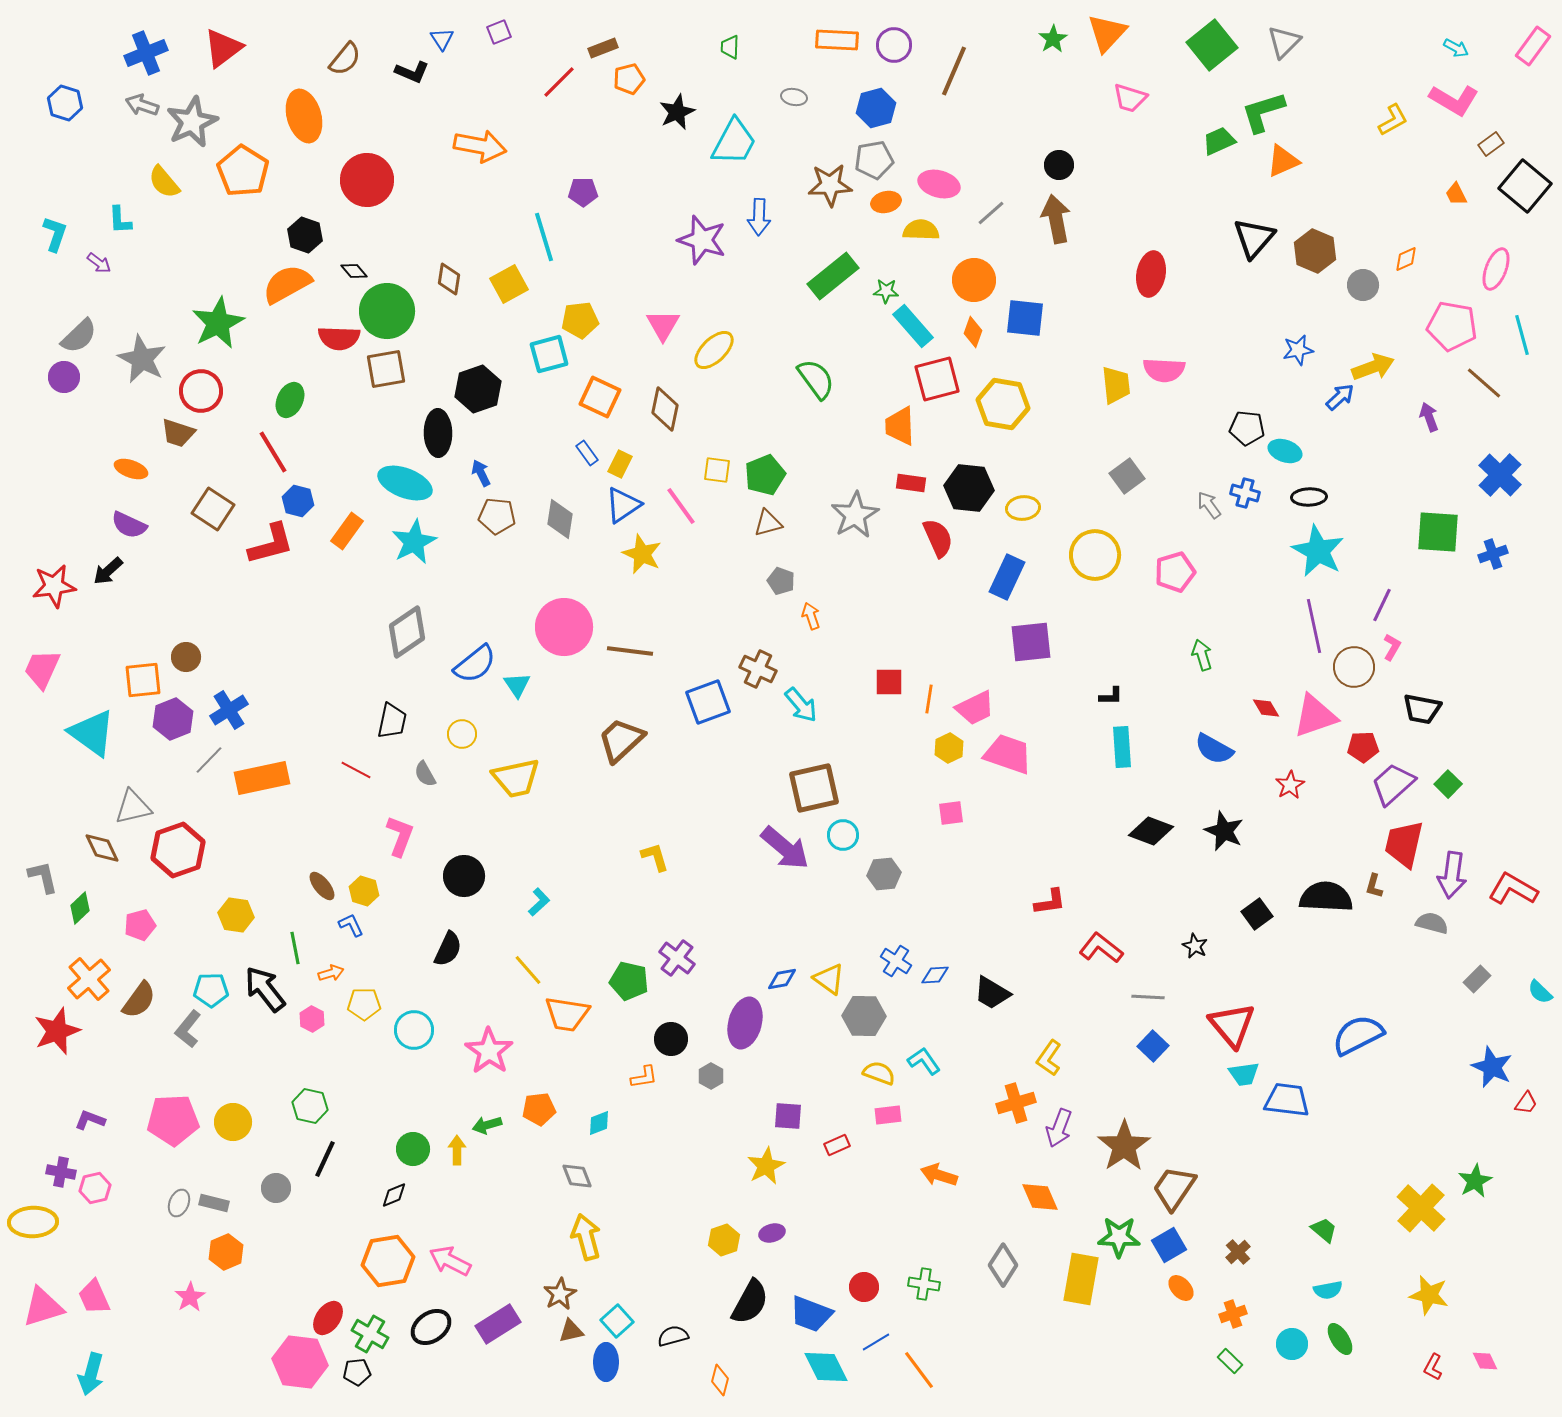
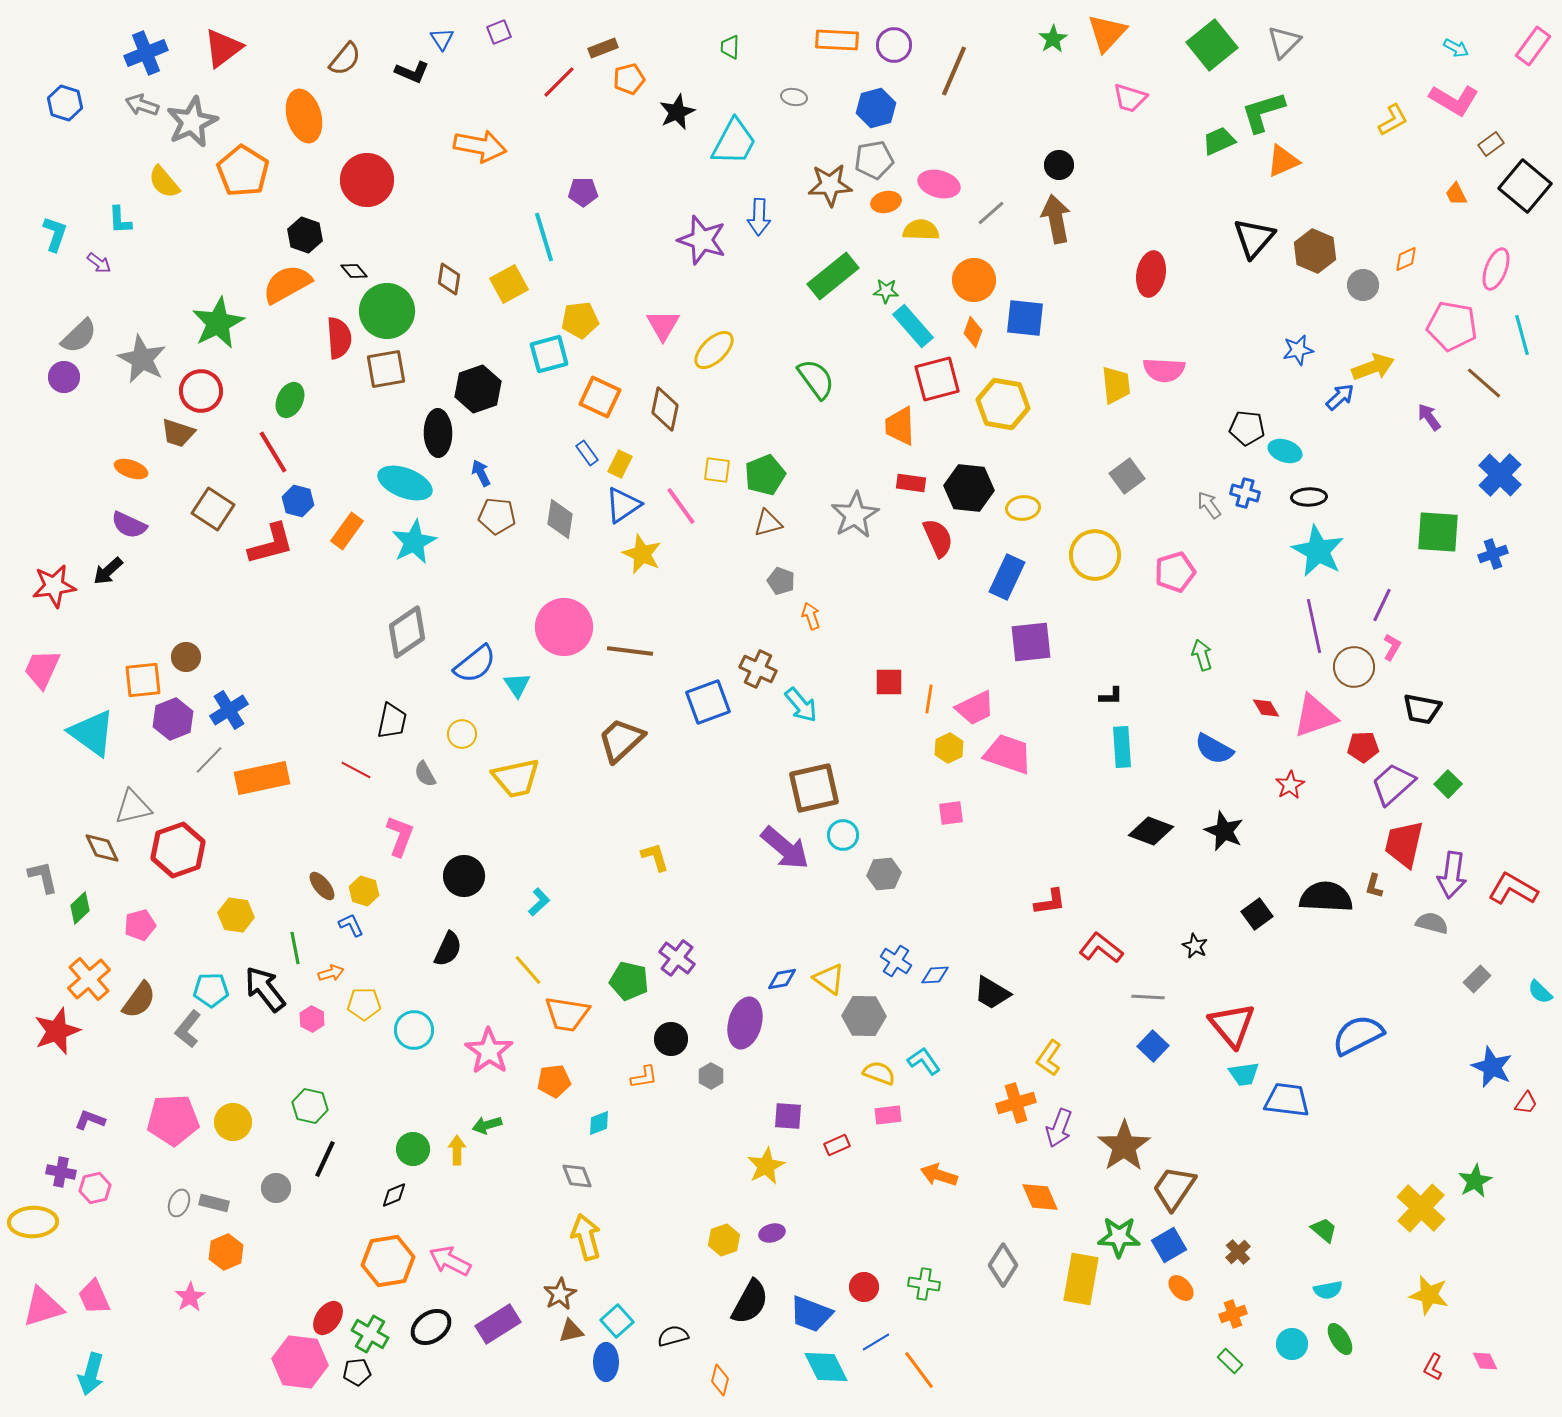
red semicircle at (339, 338): rotated 96 degrees counterclockwise
purple arrow at (1429, 417): rotated 16 degrees counterclockwise
orange pentagon at (539, 1109): moved 15 px right, 28 px up
